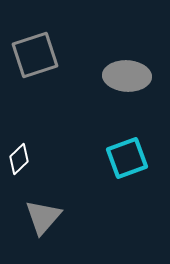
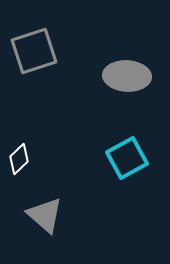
gray square: moved 1 px left, 4 px up
cyan square: rotated 9 degrees counterclockwise
gray triangle: moved 2 px right, 2 px up; rotated 30 degrees counterclockwise
